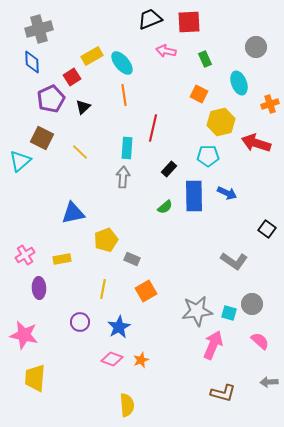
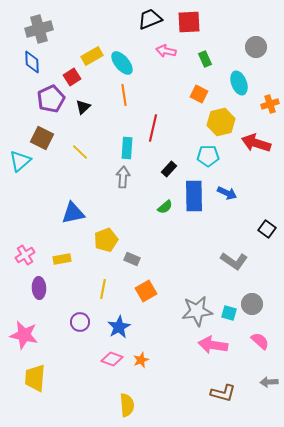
pink arrow at (213, 345): rotated 104 degrees counterclockwise
